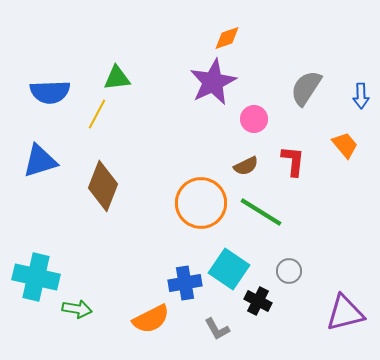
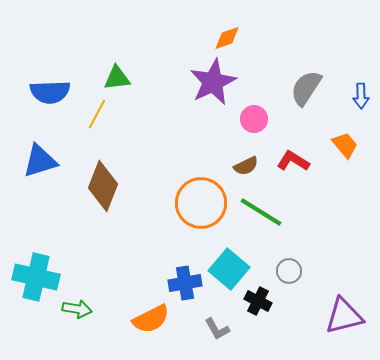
red L-shape: rotated 64 degrees counterclockwise
cyan square: rotated 6 degrees clockwise
purple triangle: moved 1 px left, 3 px down
